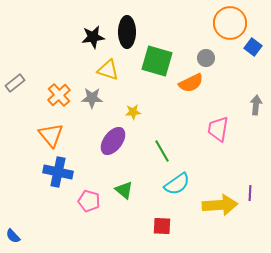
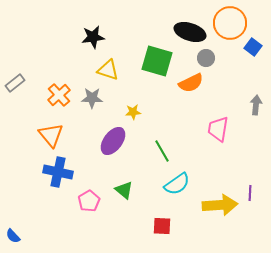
black ellipse: moved 63 px right; rotated 72 degrees counterclockwise
pink pentagon: rotated 25 degrees clockwise
